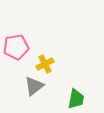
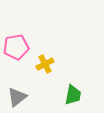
gray triangle: moved 17 px left, 11 px down
green trapezoid: moved 3 px left, 4 px up
